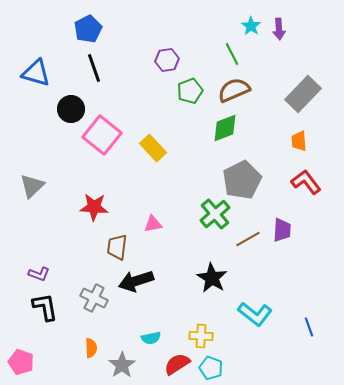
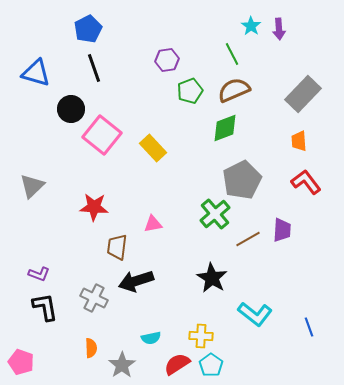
cyan pentagon: moved 3 px up; rotated 15 degrees clockwise
